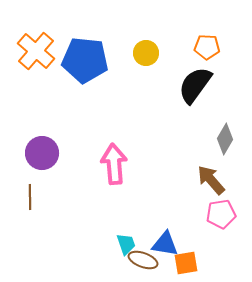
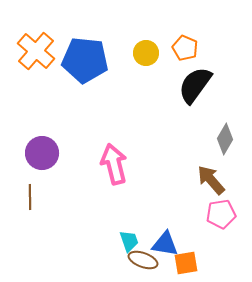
orange pentagon: moved 22 px left, 1 px down; rotated 20 degrees clockwise
pink arrow: rotated 9 degrees counterclockwise
cyan trapezoid: moved 3 px right, 3 px up
